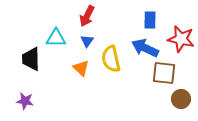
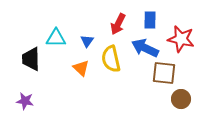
red arrow: moved 31 px right, 8 px down
